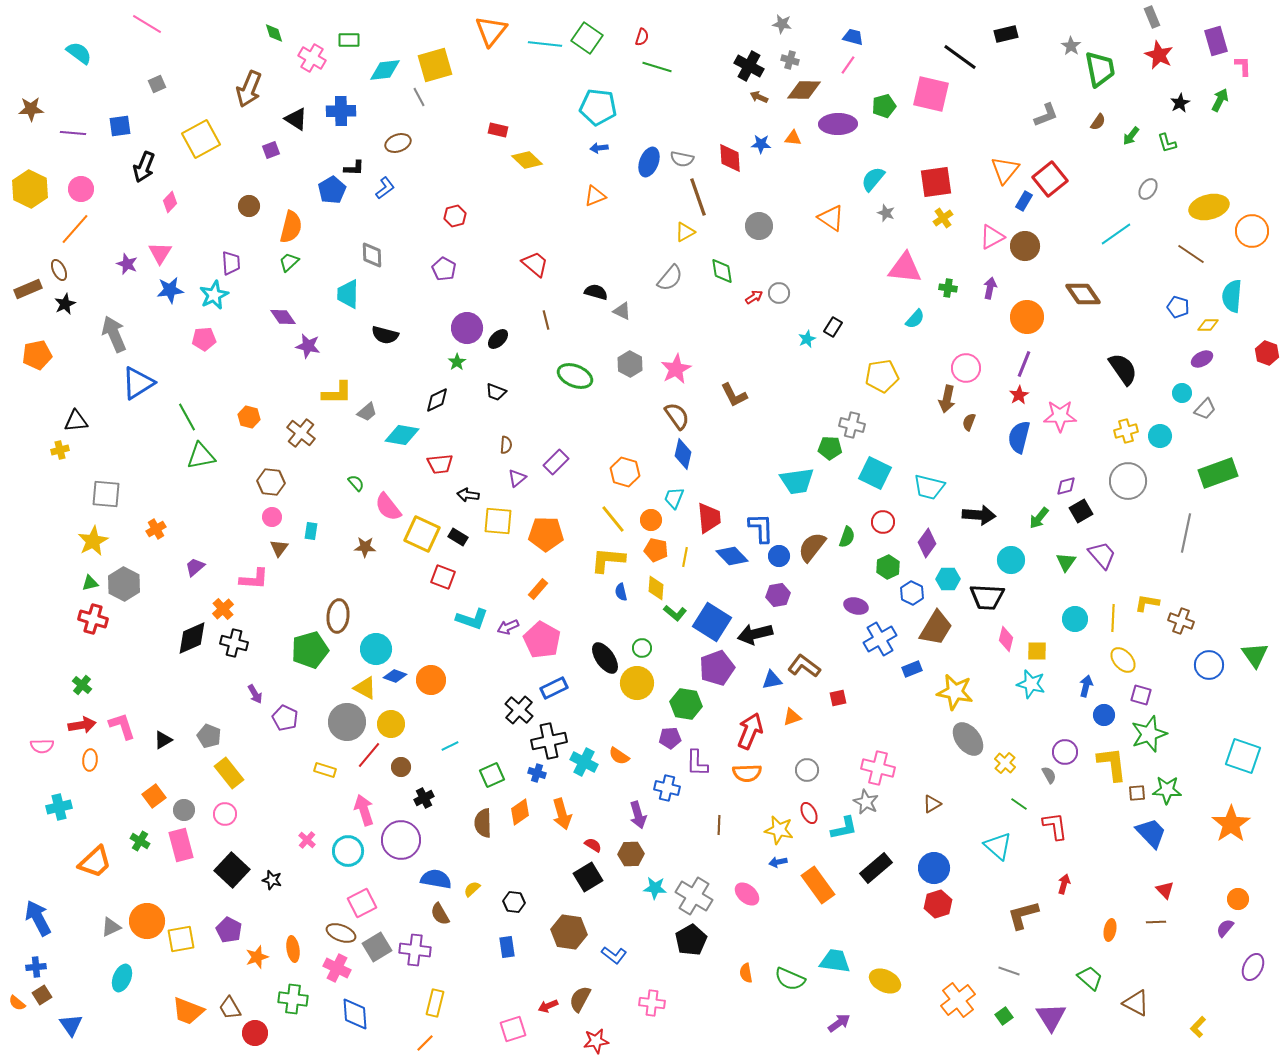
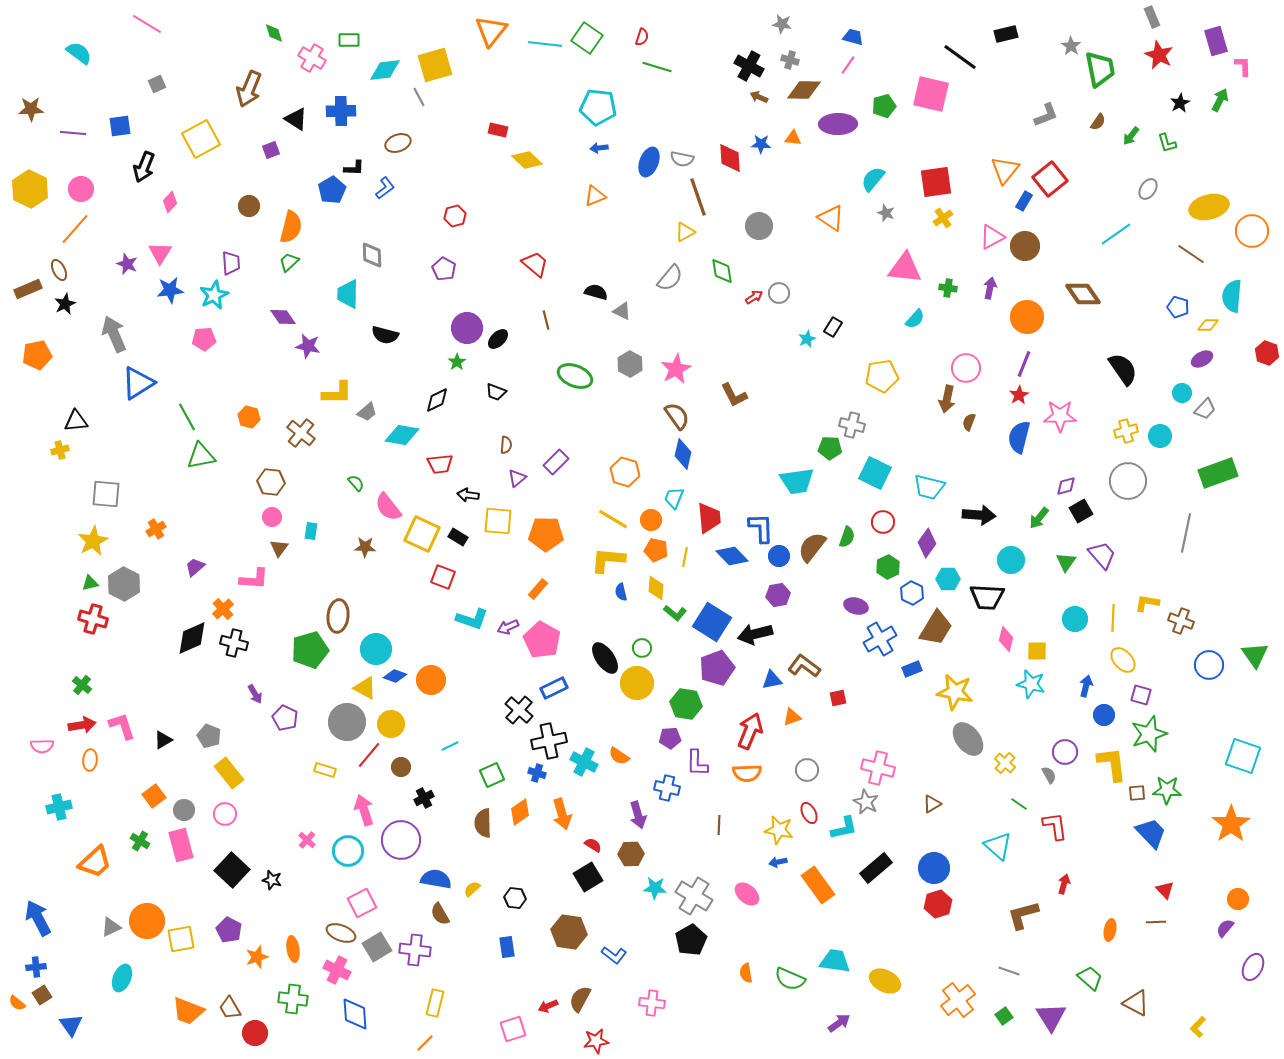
yellow line at (613, 519): rotated 20 degrees counterclockwise
black hexagon at (514, 902): moved 1 px right, 4 px up
pink cross at (337, 968): moved 2 px down
